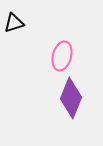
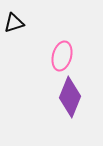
purple diamond: moved 1 px left, 1 px up
